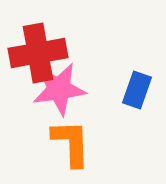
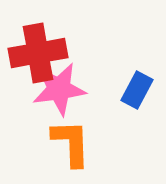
blue rectangle: rotated 9 degrees clockwise
